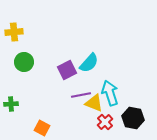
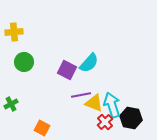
purple square: rotated 36 degrees counterclockwise
cyan arrow: moved 2 px right, 12 px down
green cross: rotated 24 degrees counterclockwise
black hexagon: moved 2 px left
